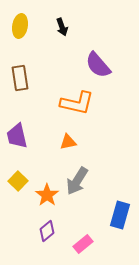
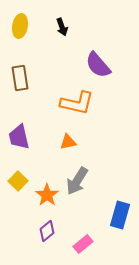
purple trapezoid: moved 2 px right, 1 px down
